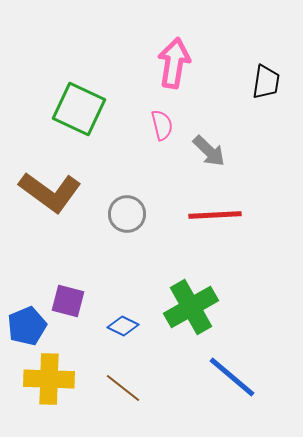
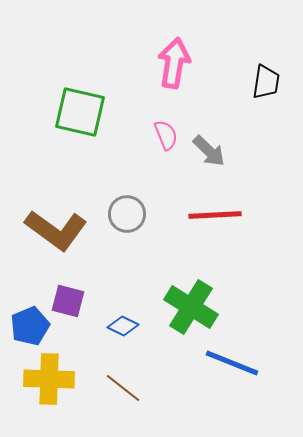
green square: moved 1 px right, 3 px down; rotated 12 degrees counterclockwise
pink semicircle: moved 4 px right, 10 px down; rotated 8 degrees counterclockwise
brown L-shape: moved 6 px right, 38 px down
green cross: rotated 28 degrees counterclockwise
blue pentagon: moved 3 px right
blue line: moved 14 px up; rotated 18 degrees counterclockwise
